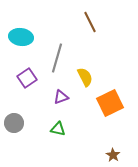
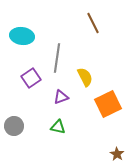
brown line: moved 3 px right, 1 px down
cyan ellipse: moved 1 px right, 1 px up
gray line: rotated 8 degrees counterclockwise
purple square: moved 4 px right
orange square: moved 2 px left, 1 px down
gray circle: moved 3 px down
green triangle: moved 2 px up
brown star: moved 4 px right, 1 px up
